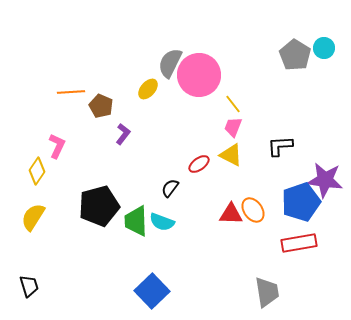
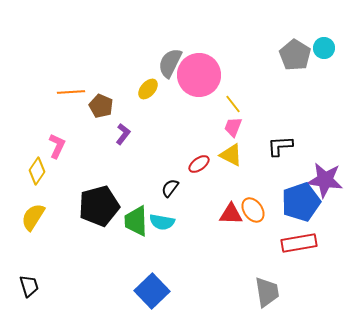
cyan semicircle: rotated 10 degrees counterclockwise
